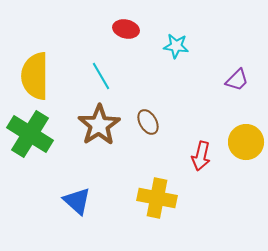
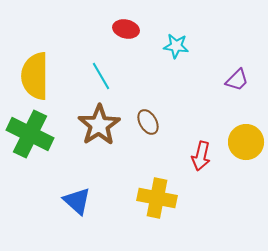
green cross: rotated 6 degrees counterclockwise
